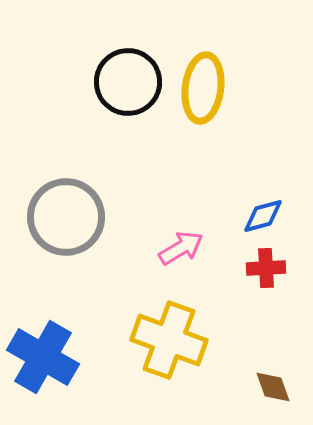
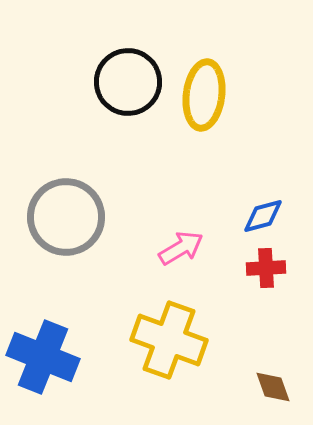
yellow ellipse: moved 1 px right, 7 px down
blue cross: rotated 8 degrees counterclockwise
